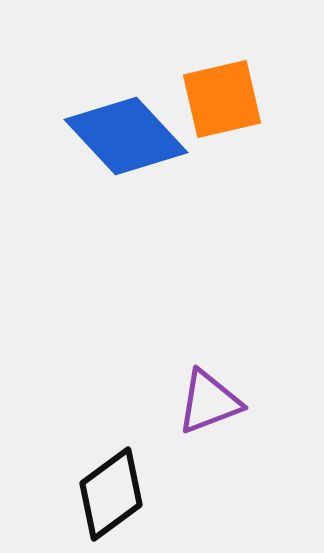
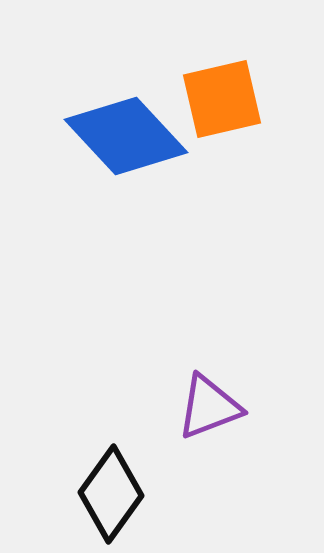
purple triangle: moved 5 px down
black diamond: rotated 18 degrees counterclockwise
